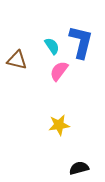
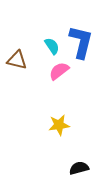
pink semicircle: rotated 15 degrees clockwise
